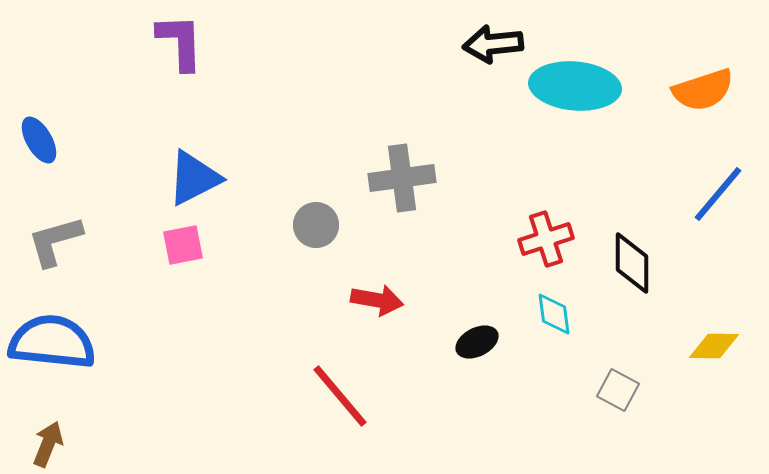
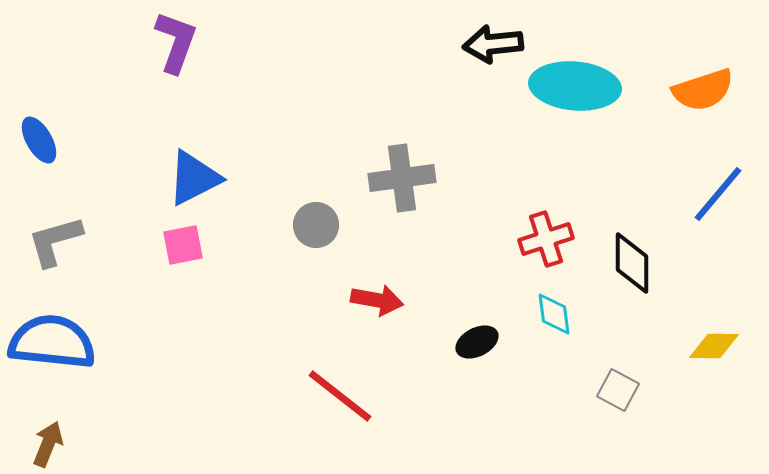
purple L-shape: moved 4 px left; rotated 22 degrees clockwise
red line: rotated 12 degrees counterclockwise
